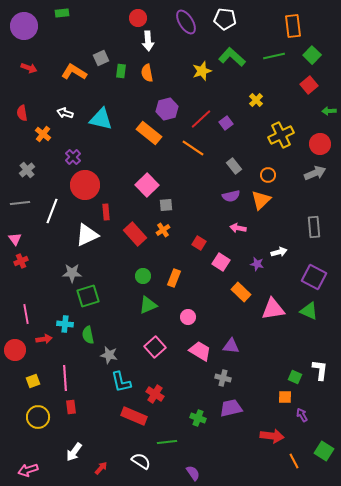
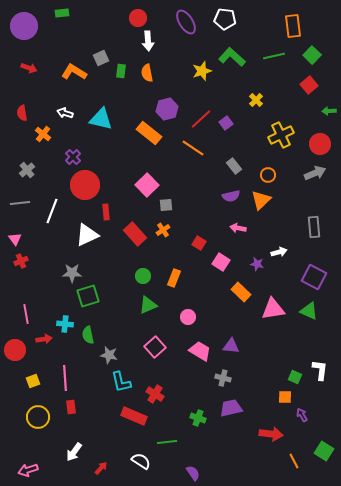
red arrow at (272, 436): moved 1 px left, 2 px up
